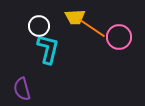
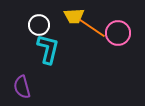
yellow trapezoid: moved 1 px left, 1 px up
white circle: moved 1 px up
pink circle: moved 1 px left, 4 px up
purple semicircle: moved 2 px up
